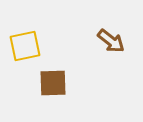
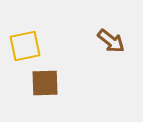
brown square: moved 8 px left
